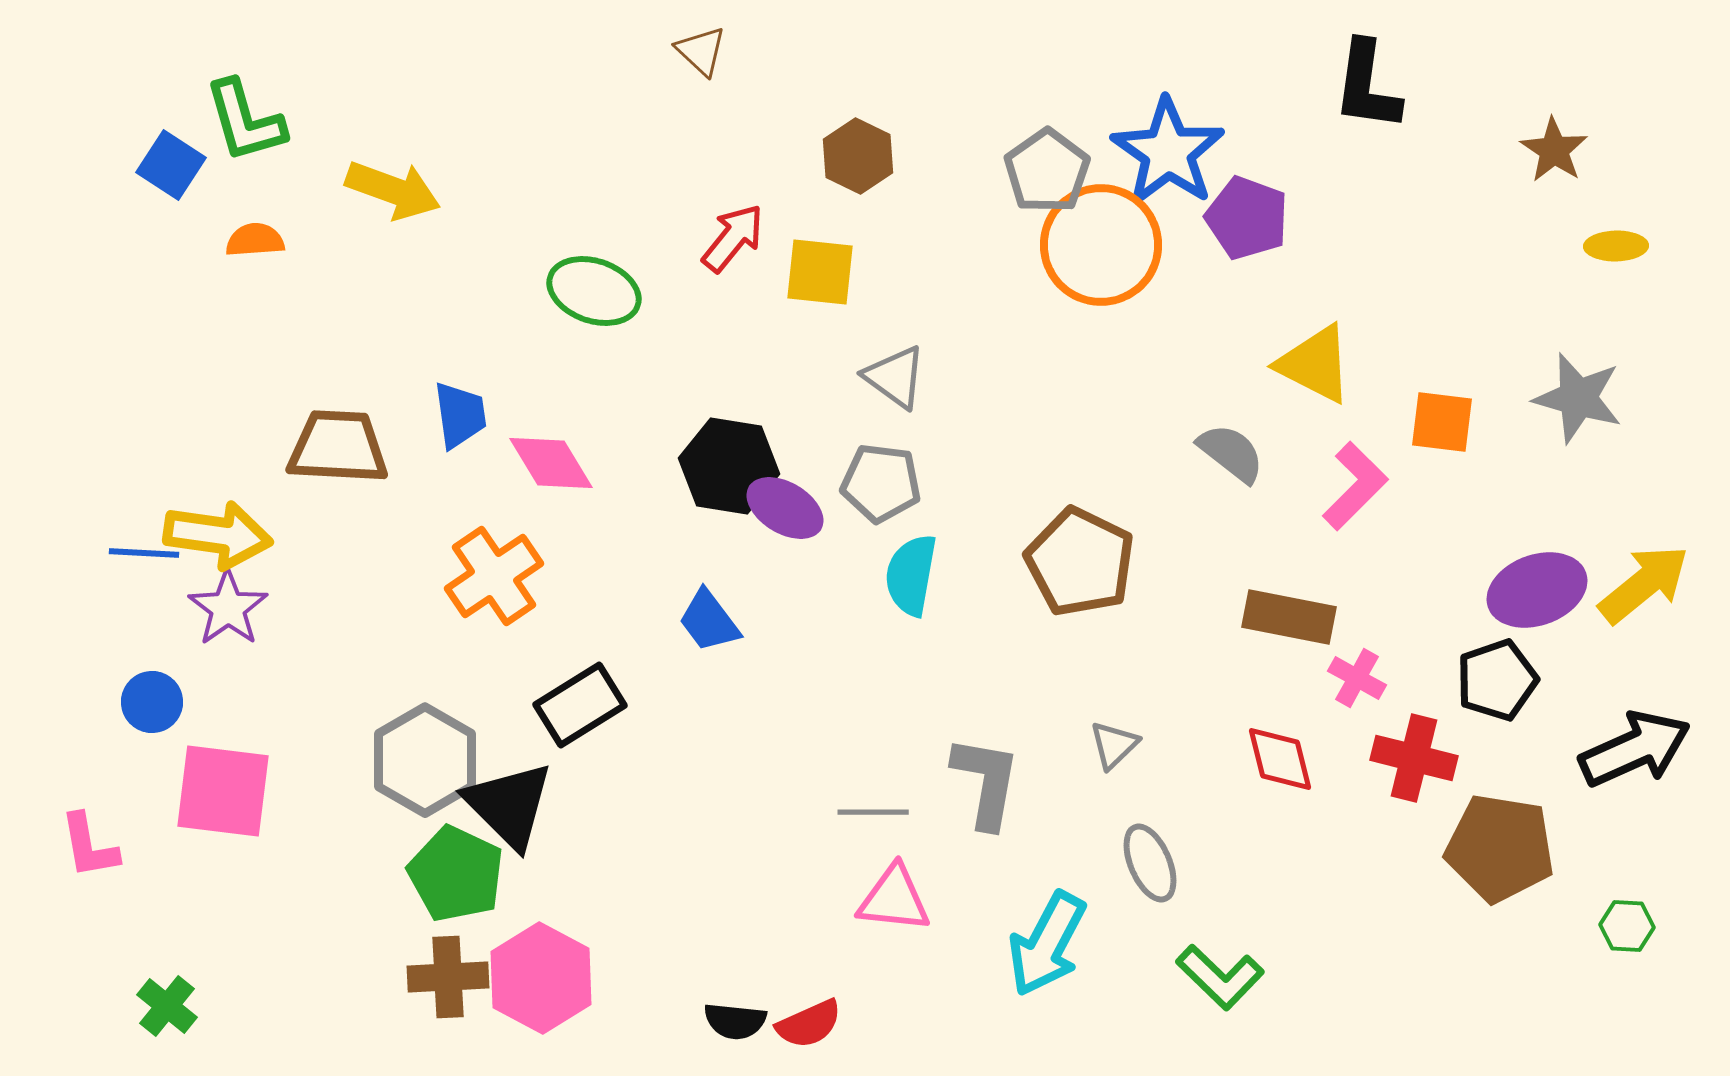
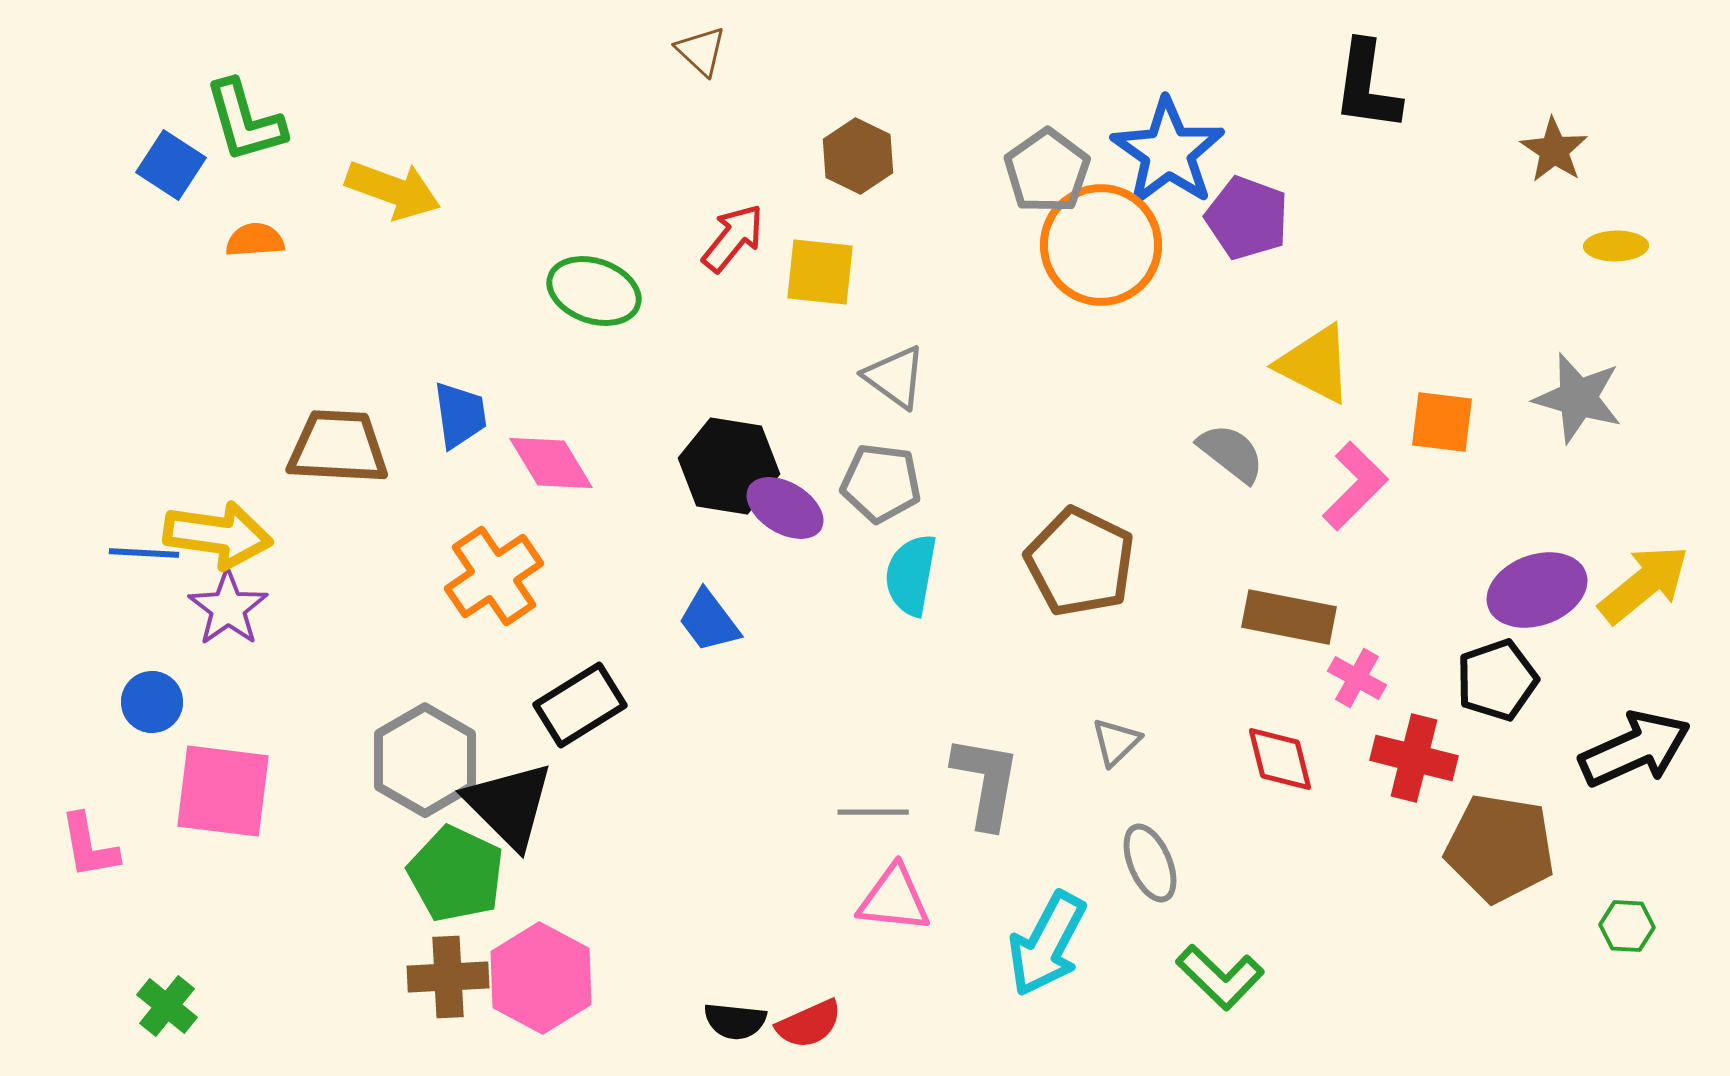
gray triangle at (1114, 745): moved 2 px right, 3 px up
